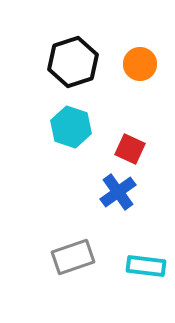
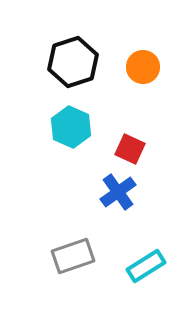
orange circle: moved 3 px right, 3 px down
cyan hexagon: rotated 6 degrees clockwise
gray rectangle: moved 1 px up
cyan rectangle: rotated 39 degrees counterclockwise
